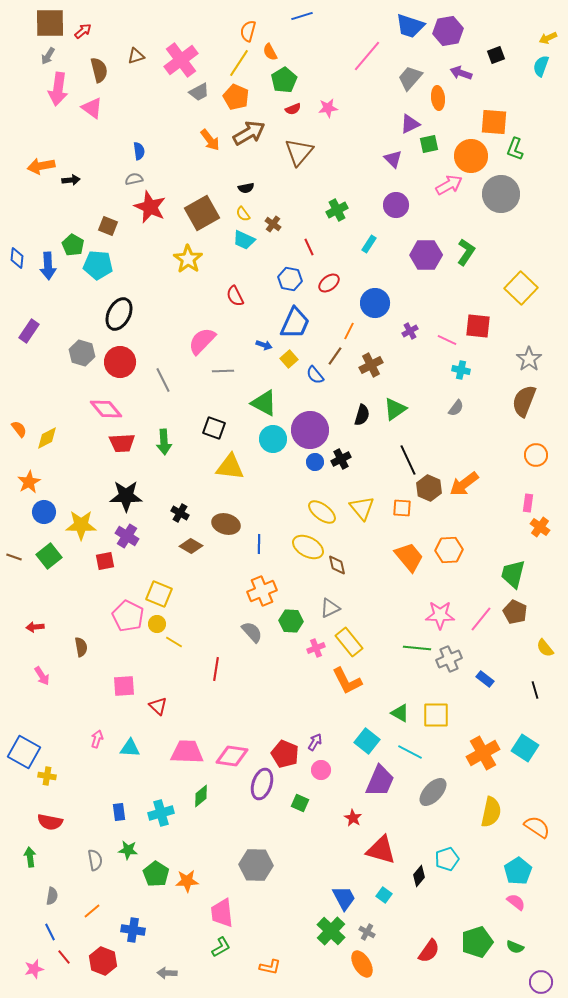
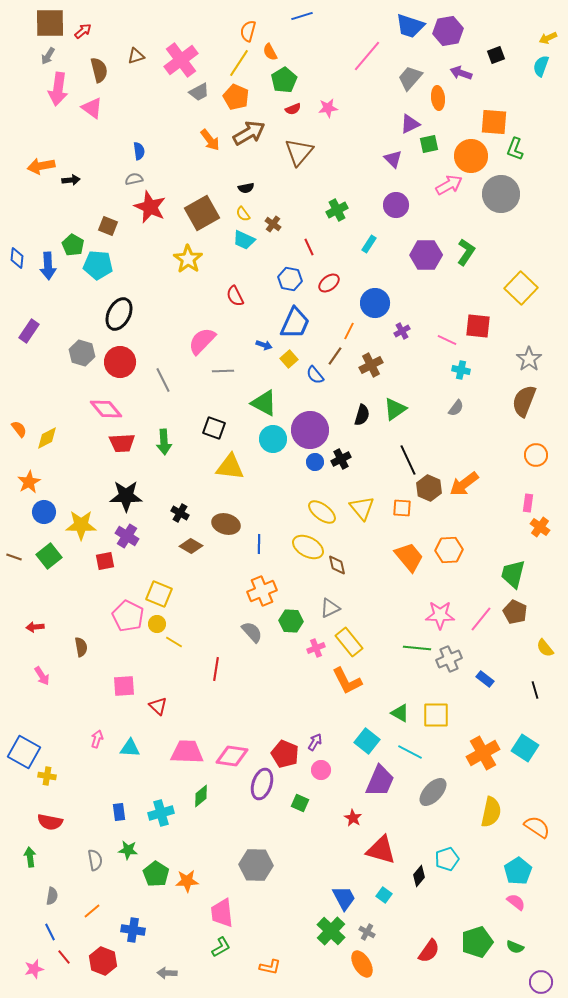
purple cross at (410, 331): moved 8 px left
